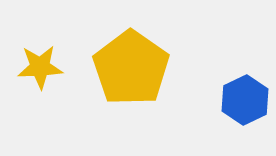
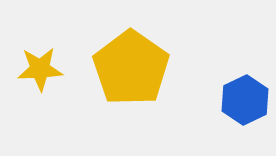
yellow star: moved 2 px down
